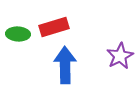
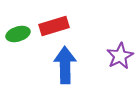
red rectangle: moved 1 px up
green ellipse: rotated 20 degrees counterclockwise
